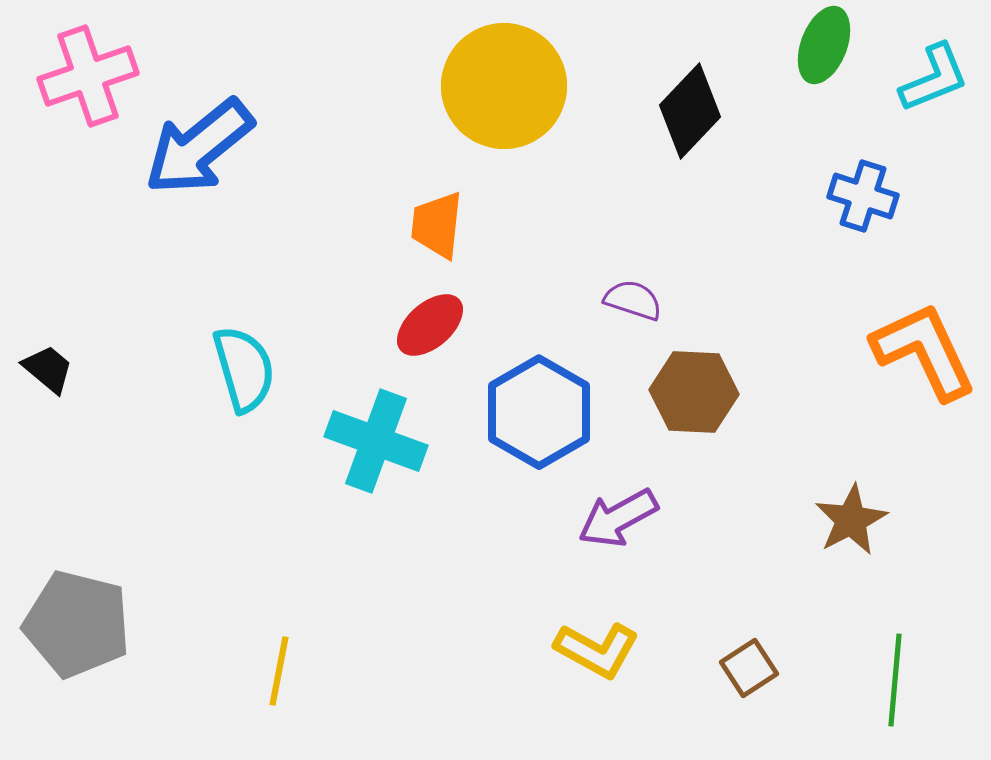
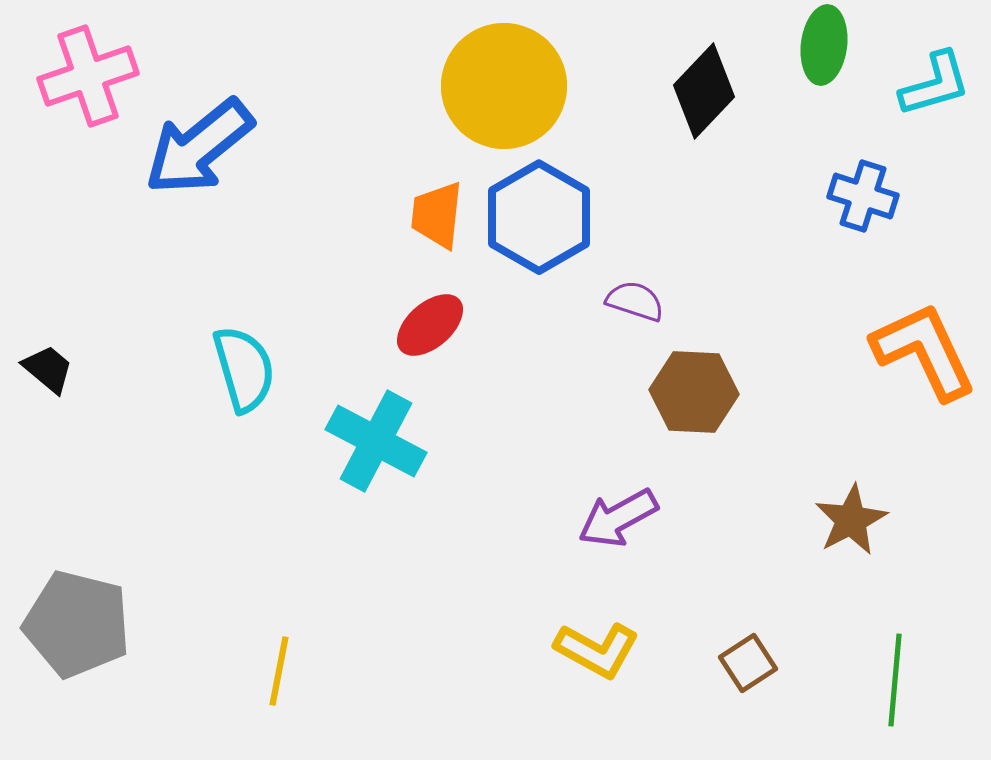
green ellipse: rotated 14 degrees counterclockwise
cyan L-shape: moved 1 px right, 6 px down; rotated 6 degrees clockwise
black diamond: moved 14 px right, 20 px up
orange trapezoid: moved 10 px up
purple semicircle: moved 2 px right, 1 px down
blue hexagon: moved 195 px up
cyan cross: rotated 8 degrees clockwise
brown square: moved 1 px left, 5 px up
